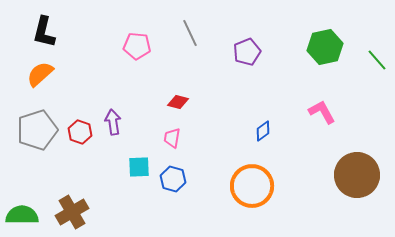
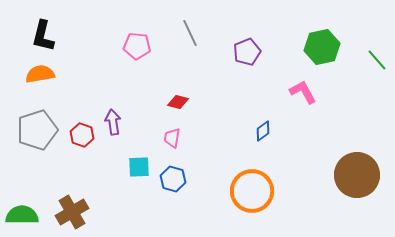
black L-shape: moved 1 px left, 4 px down
green hexagon: moved 3 px left
orange semicircle: rotated 32 degrees clockwise
pink L-shape: moved 19 px left, 20 px up
red hexagon: moved 2 px right, 3 px down
orange circle: moved 5 px down
